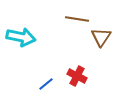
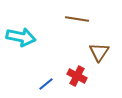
brown triangle: moved 2 px left, 15 px down
